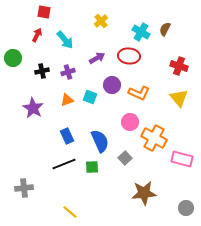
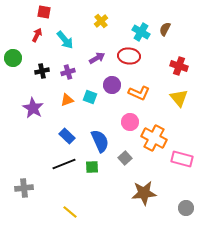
blue rectangle: rotated 21 degrees counterclockwise
